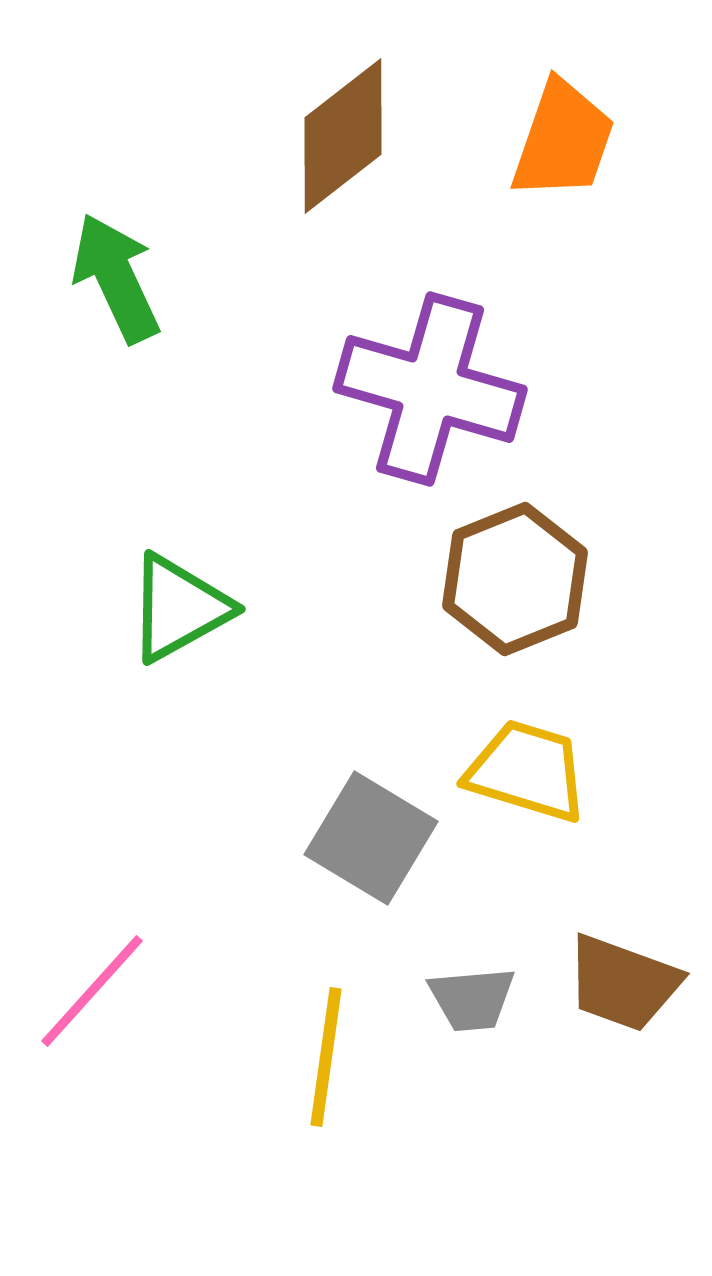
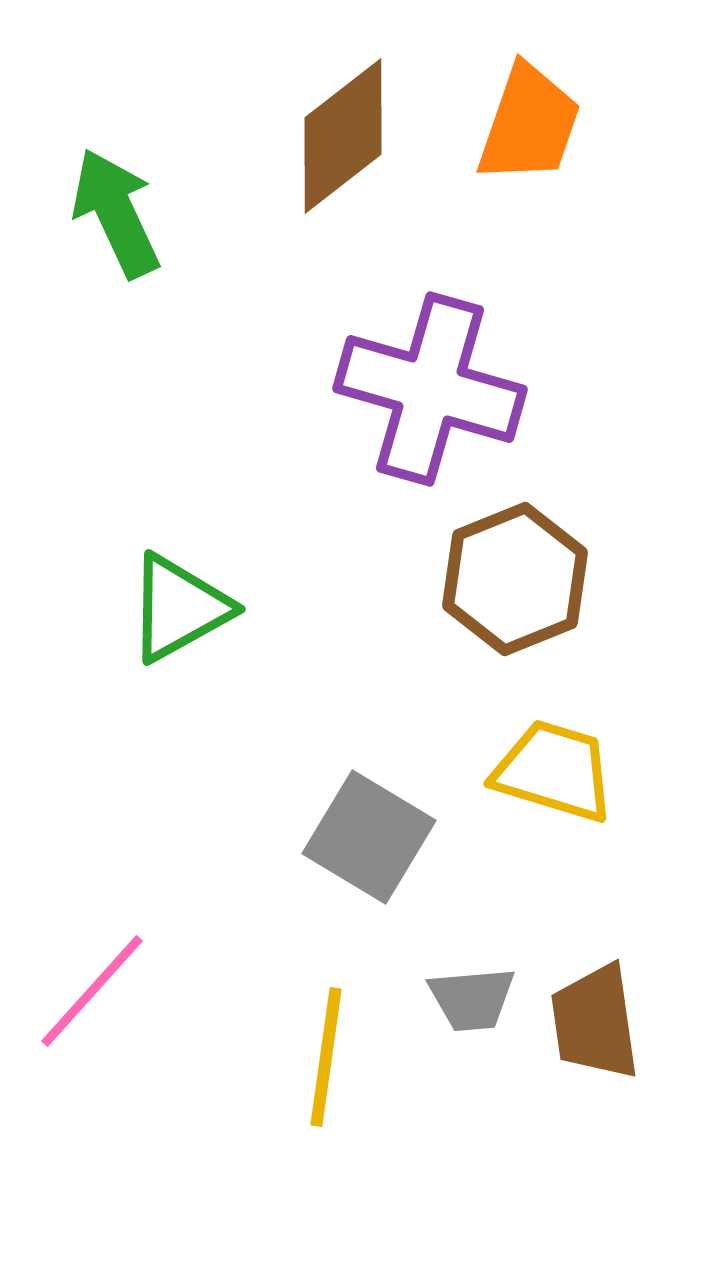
orange trapezoid: moved 34 px left, 16 px up
green arrow: moved 65 px up
yellow trapezoid: moved 27 px right
gray square: moved 2 px left, 1 px up
brown trapezoid: moved 28 px left, 39 px down; rotated 62 degrees clockwise
